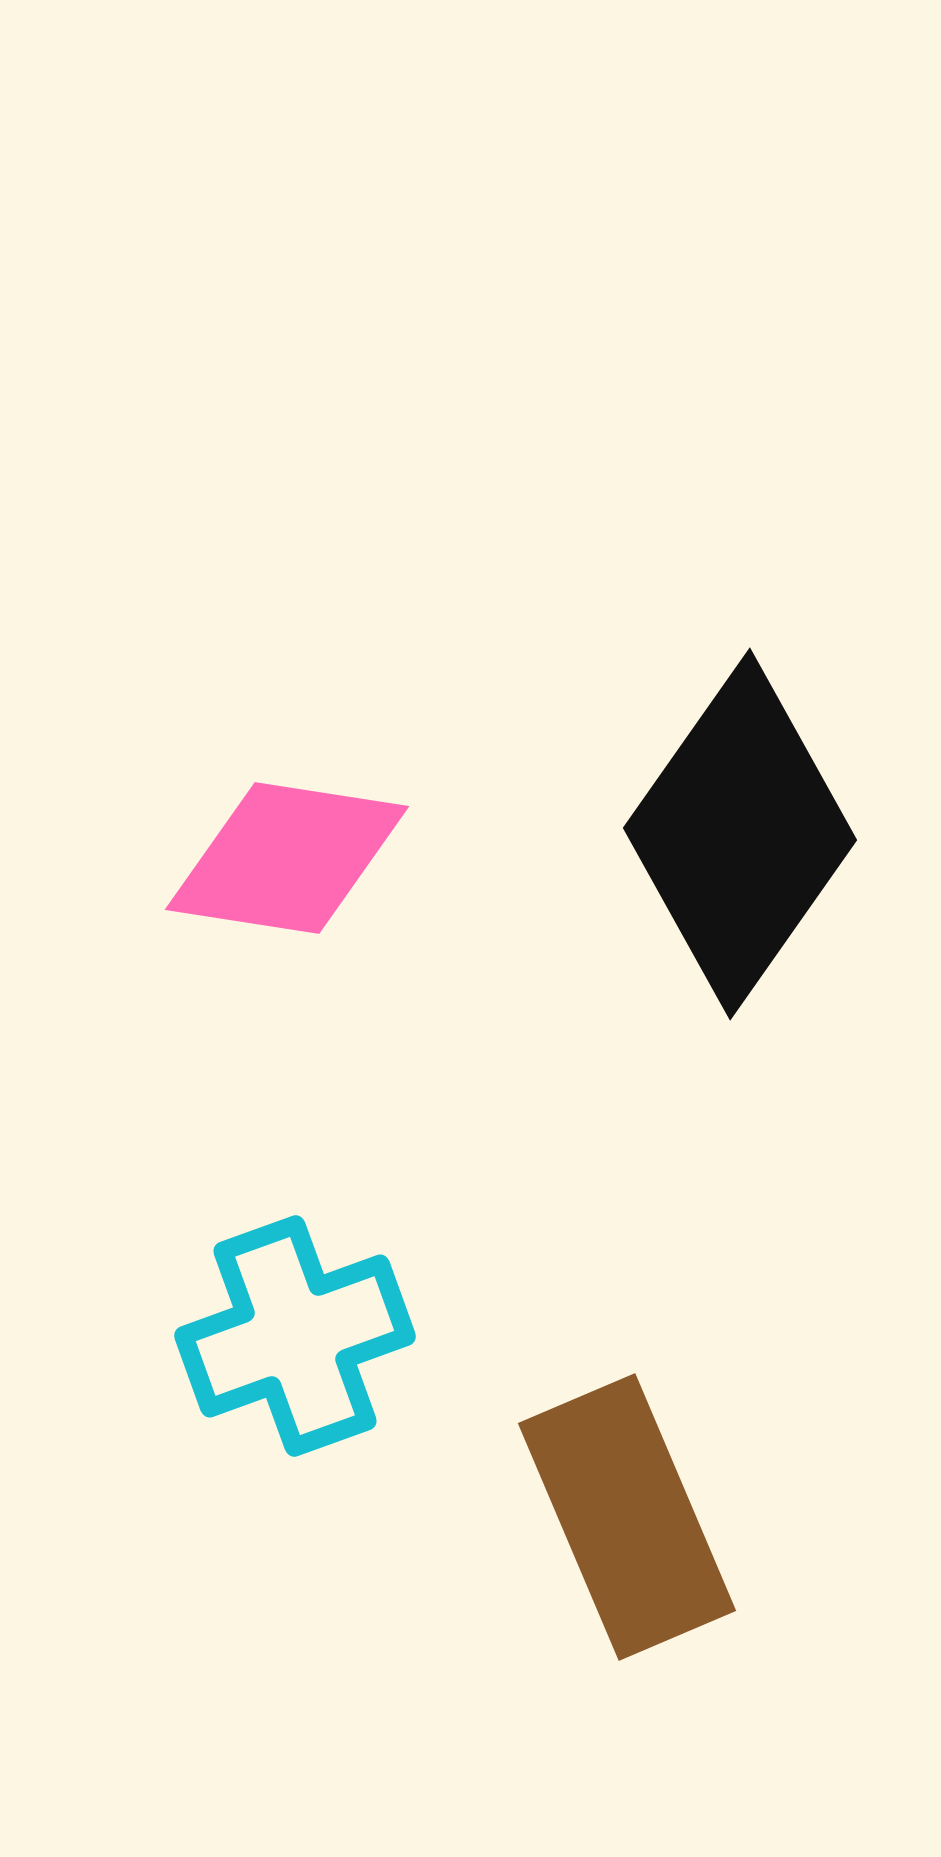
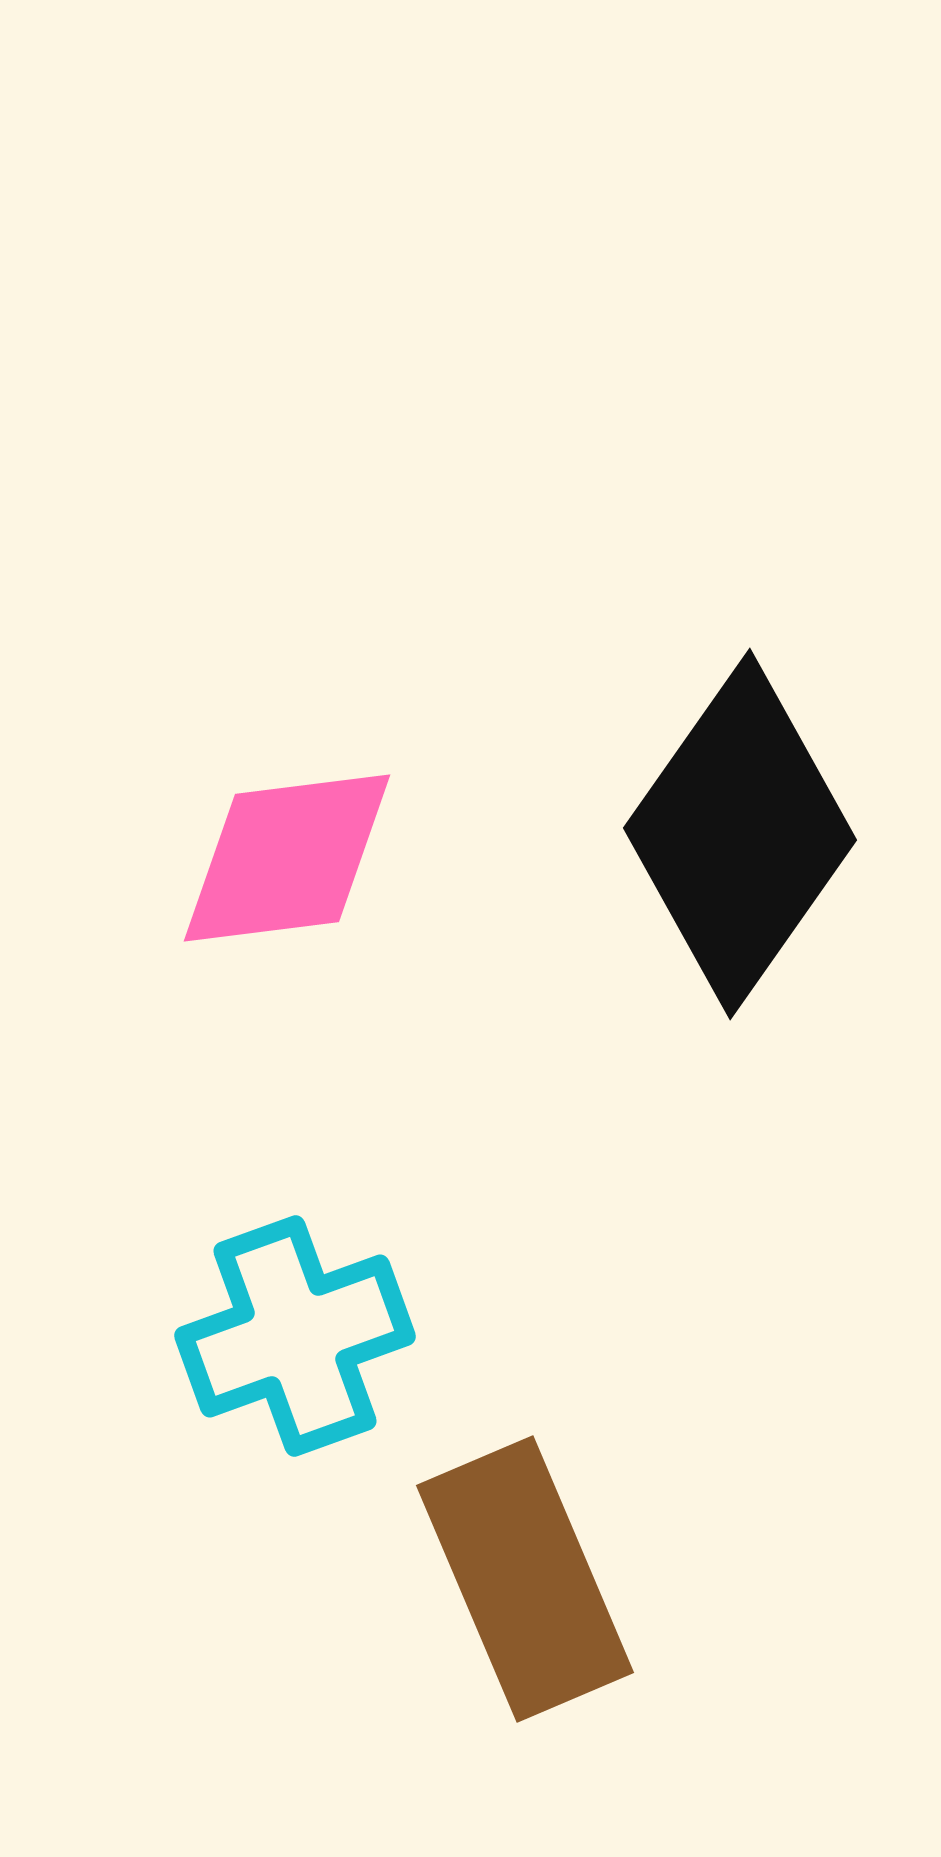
pink diamond: rotated 16 degrees counterclockwise
brown rectangle: moved 102 px left, 62 px down
